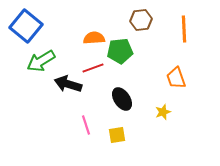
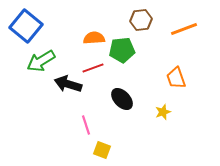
orange line: rotated 72 degrees clockwise
green pentagon: moved 2 px right, 1 px up
black ellipse: rotated 10 degrees counterclockwise
yellow square: moved 15 px left, 15 px down; rotated 30 degrees clockwise
